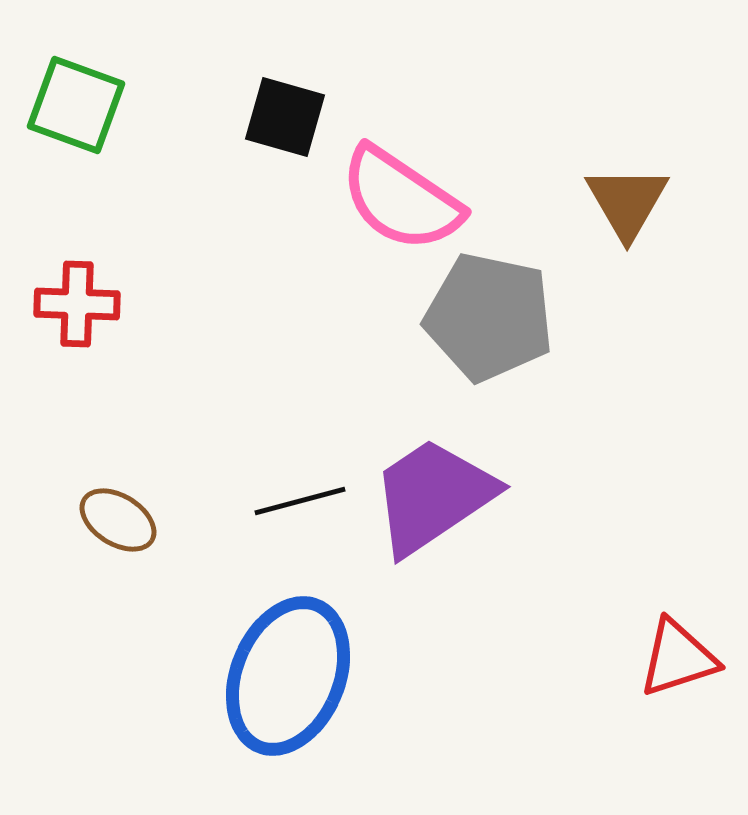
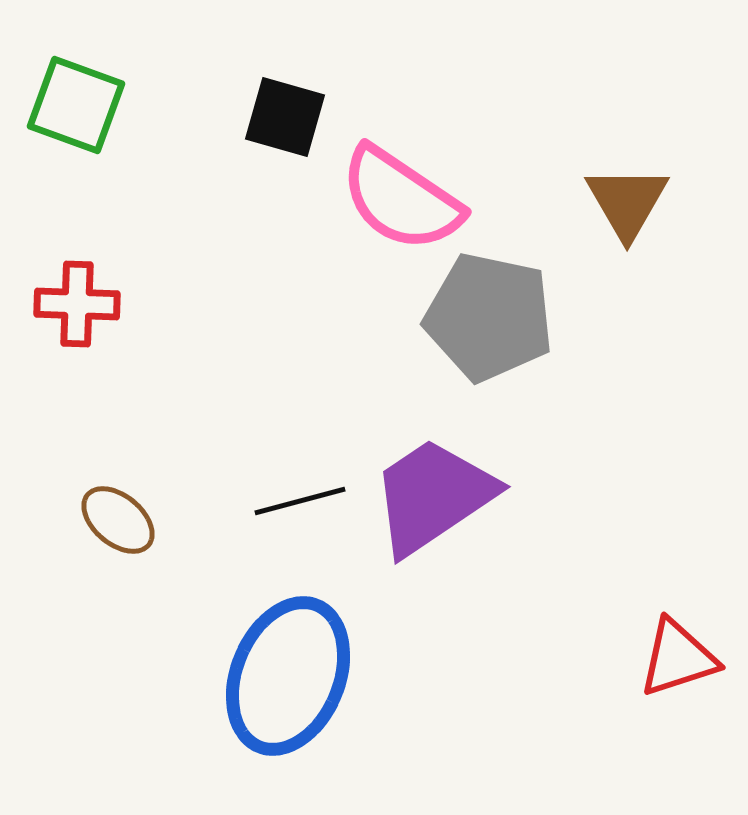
brown ellipse: rotated 8 degrees clockwise
